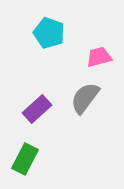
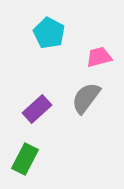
cyan pentagon: rotated 8 degrees clockwise
gray semicircle: moved 1 px right
